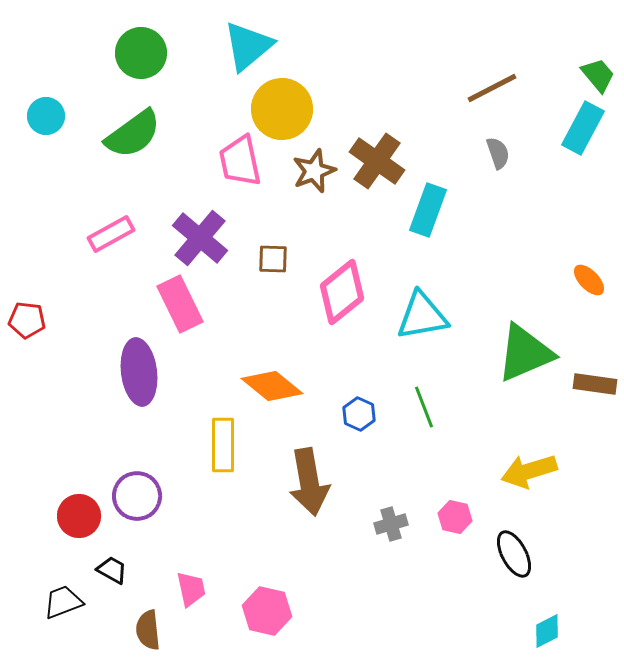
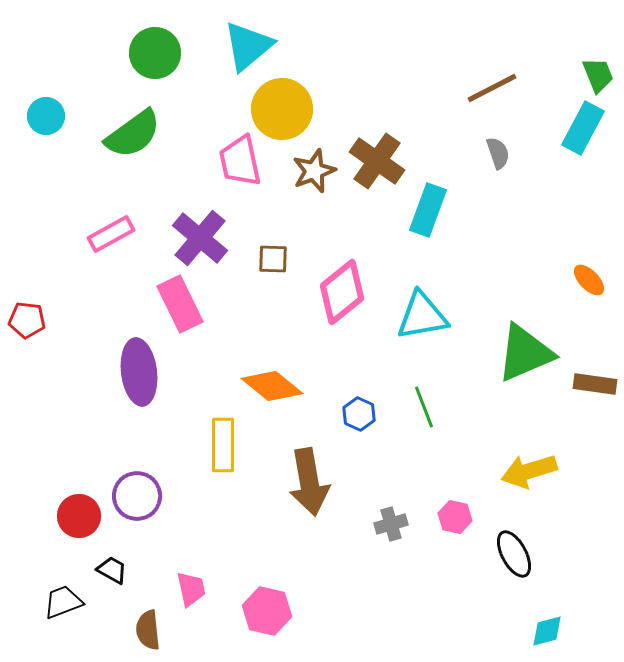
green circle at (141, 53): moved 14 px right
green trapezoid at (598, 75): rotated 18 degrees clockwise
cyan diamond at (547, 631): rotated 12 degrees clockwise
